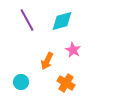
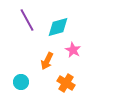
cyan diamond: moved 4 px left, 6 px down
